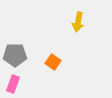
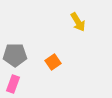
yellow arrow: rotated 42 degrees counterclockwise
orange square: rotated 21 degrees clockwise
